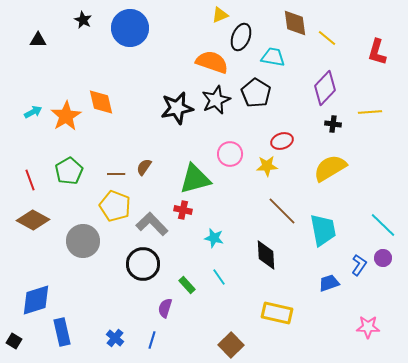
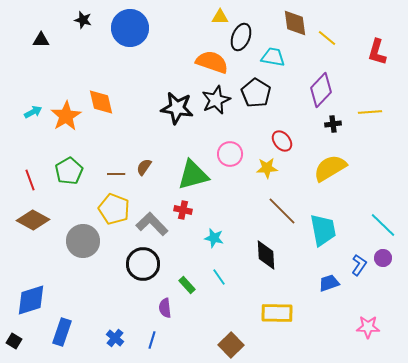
yellow triangle at (220, 15): moved 2 px down; rotated 24 degrees clockwise
black star at (83, 20): rotated 12 degrees counterclockwise
black triangle at (38, 40): moved 3 px right
purple diamond at (325, 88): moved 4 px left, 2 px down
black star at (177, 108): rotated 20 degrees clockwise
black cross at (333, 124): rotated 14 degrees counterclockwise
red ellipse at (282, 141): rotated 70 degrees clockwise
yellow star at (267, 166): moved 2 px down
green triangle at (195, 179): moved 2 px left, 4 px up
yellow pentagon at (115, 206): moved 1 px left, 3 px down
blue diamond at (36, 300): moved 5 px left
purple semicircle at (165, 308): rotated 24 degrees counterclockwise
yellow rectangle at (277, 313): rotated 12 degrees counterclockwise
blue rectangle at (62, 332): rotated 32 degrees clockwise
